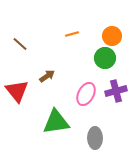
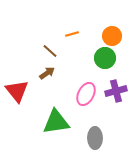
brown line: moved 30 px right, 7 px down
brown arrow: moved 3 px up
